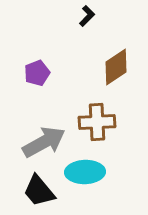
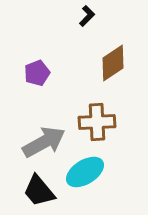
brown diamond: moved 3 px left, 4 px up
cyan ellipse: rotated 30 degrees counterclockwise
